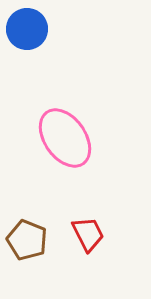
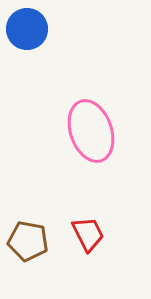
pink ellipse: moved 26 px right, 7 px up; rotated 16 degrees clockwise
brown pentagon: moved 1 px right, 1 px down; rotated 12 degrees counterclockwise
